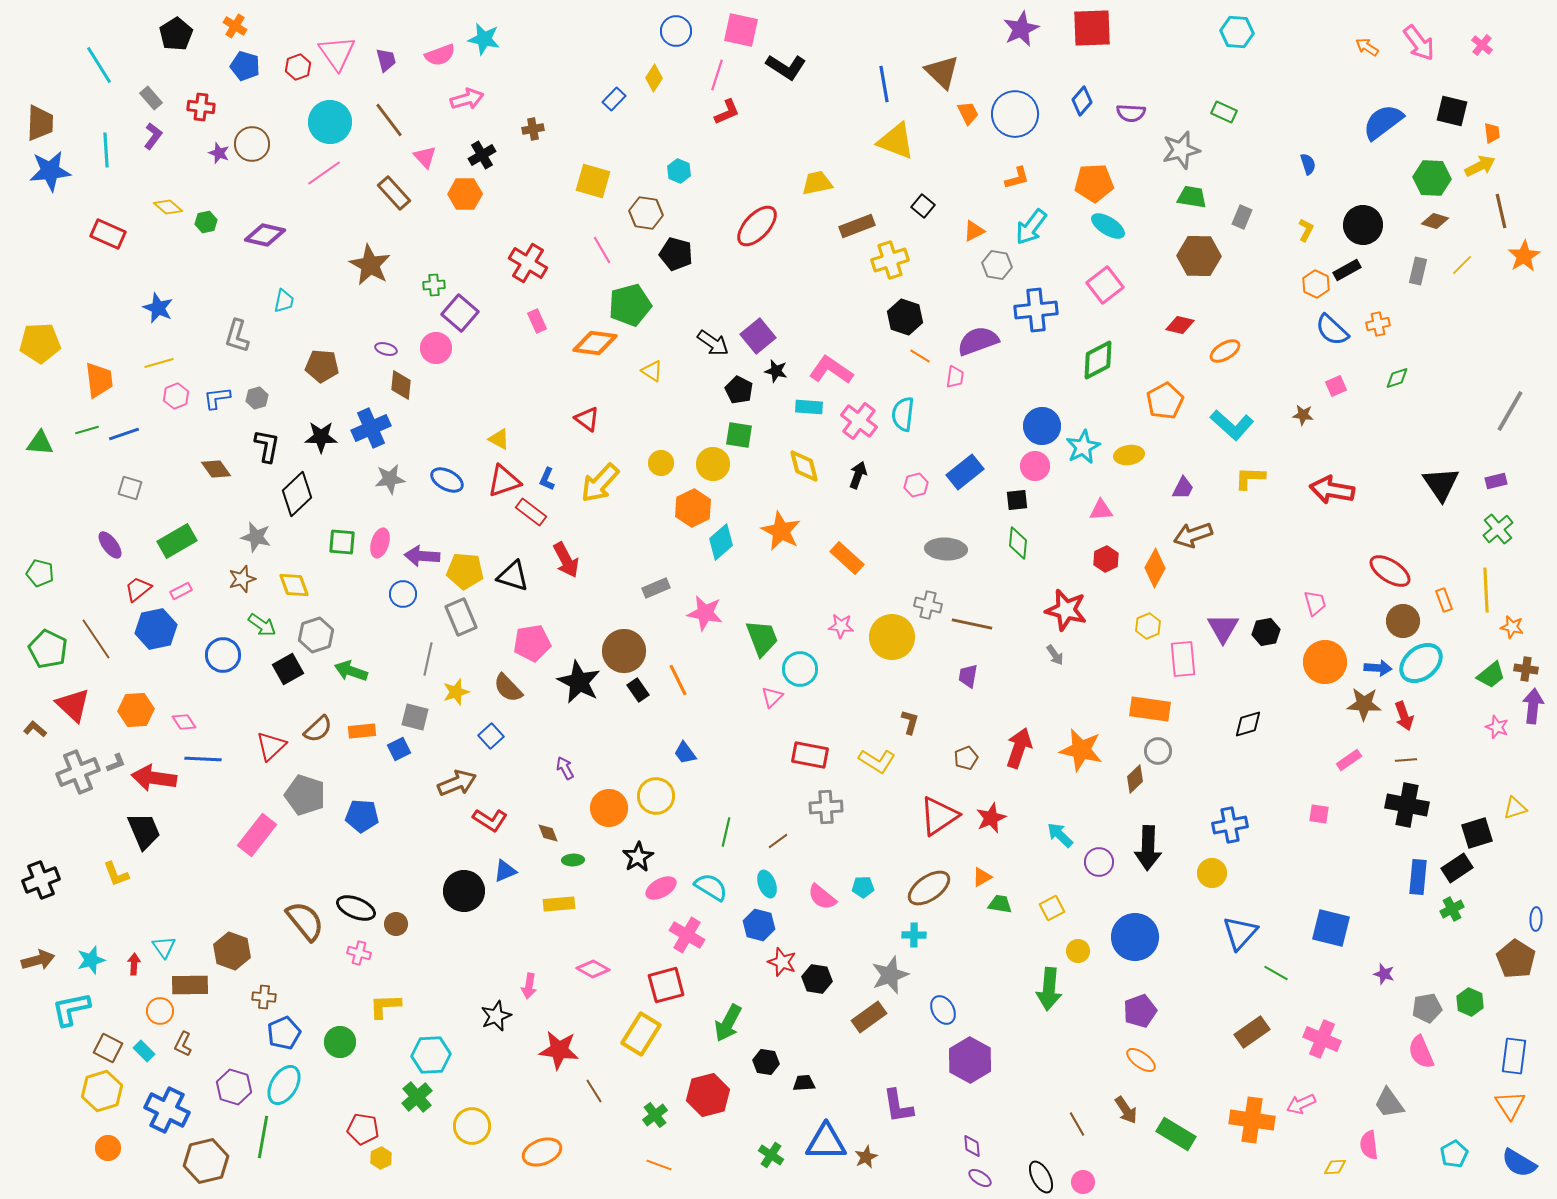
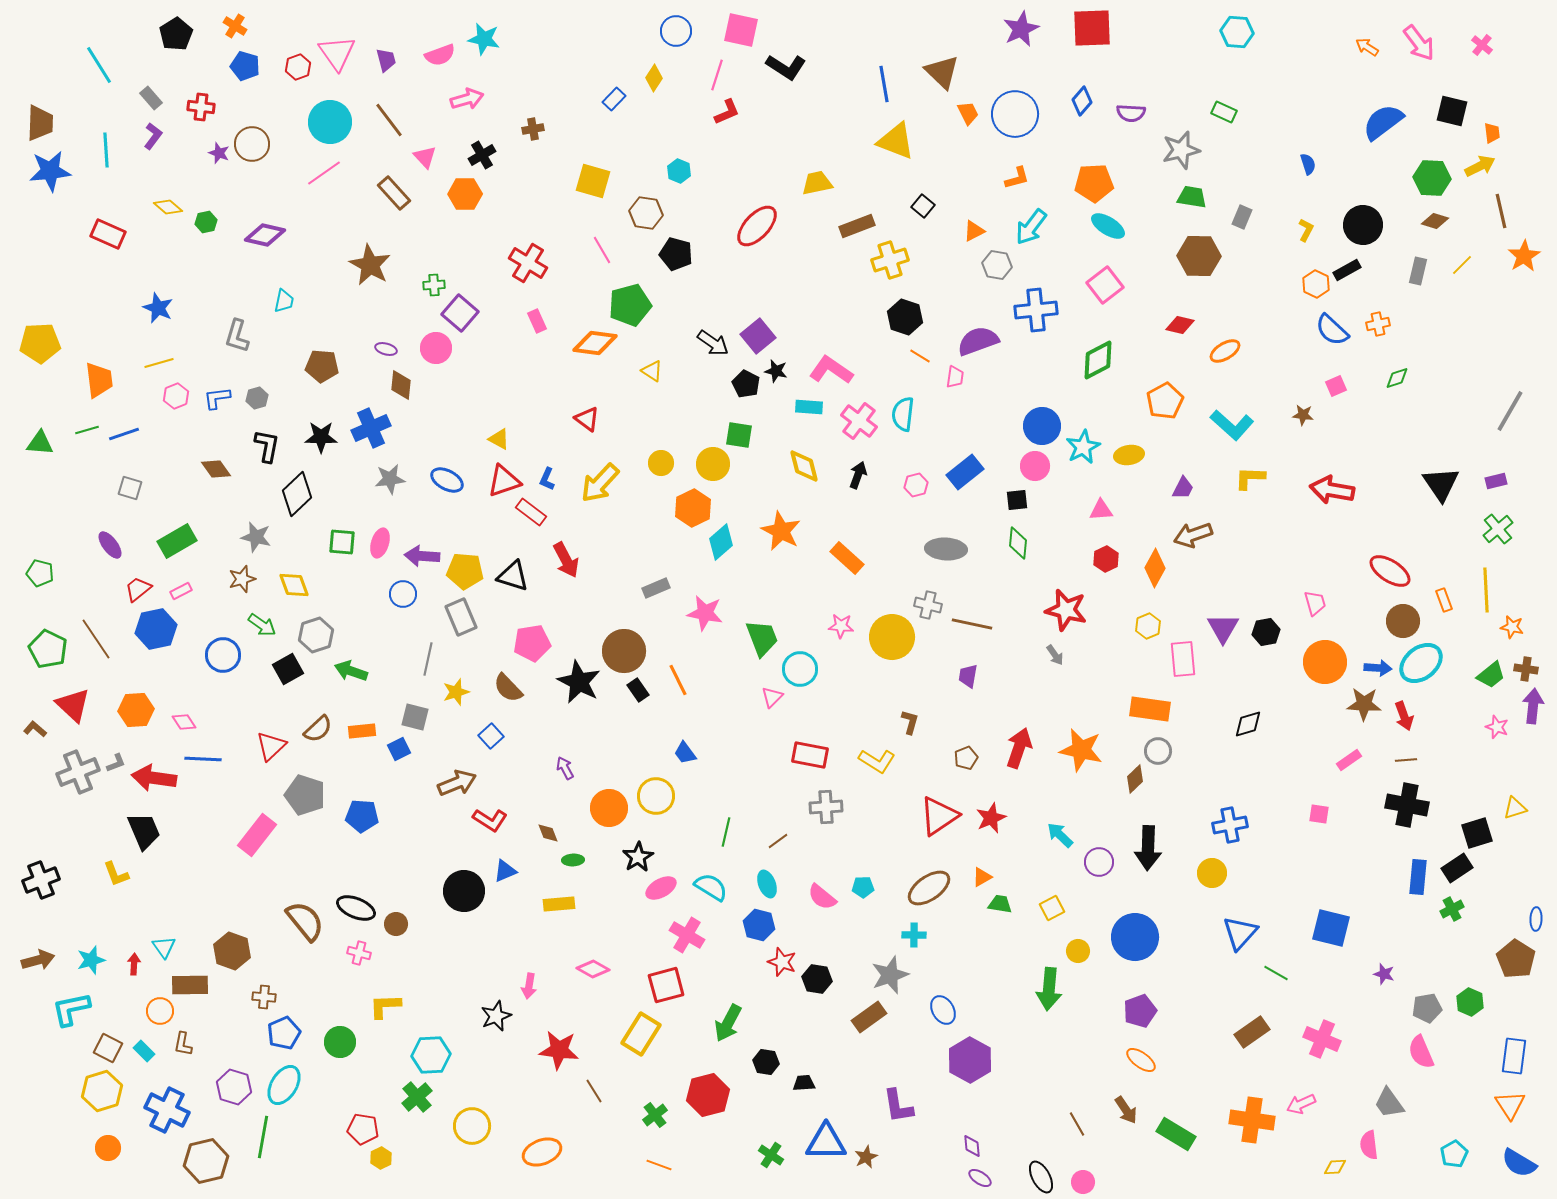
black pentagon at (739, 390): moved 7 px right, 6 px up
brown L-shape at (183, 1044): rotated 15 degrees counterclockwise
